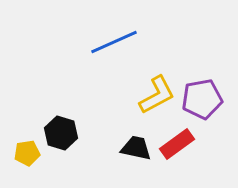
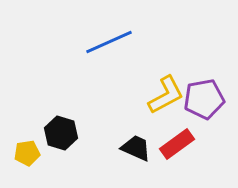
blue line: moved 5 px left
yellow L-shape: moved 9 px right
purple pentagon: moved 2 px right
black trapezoid: rotated 12 degrees clockwise
